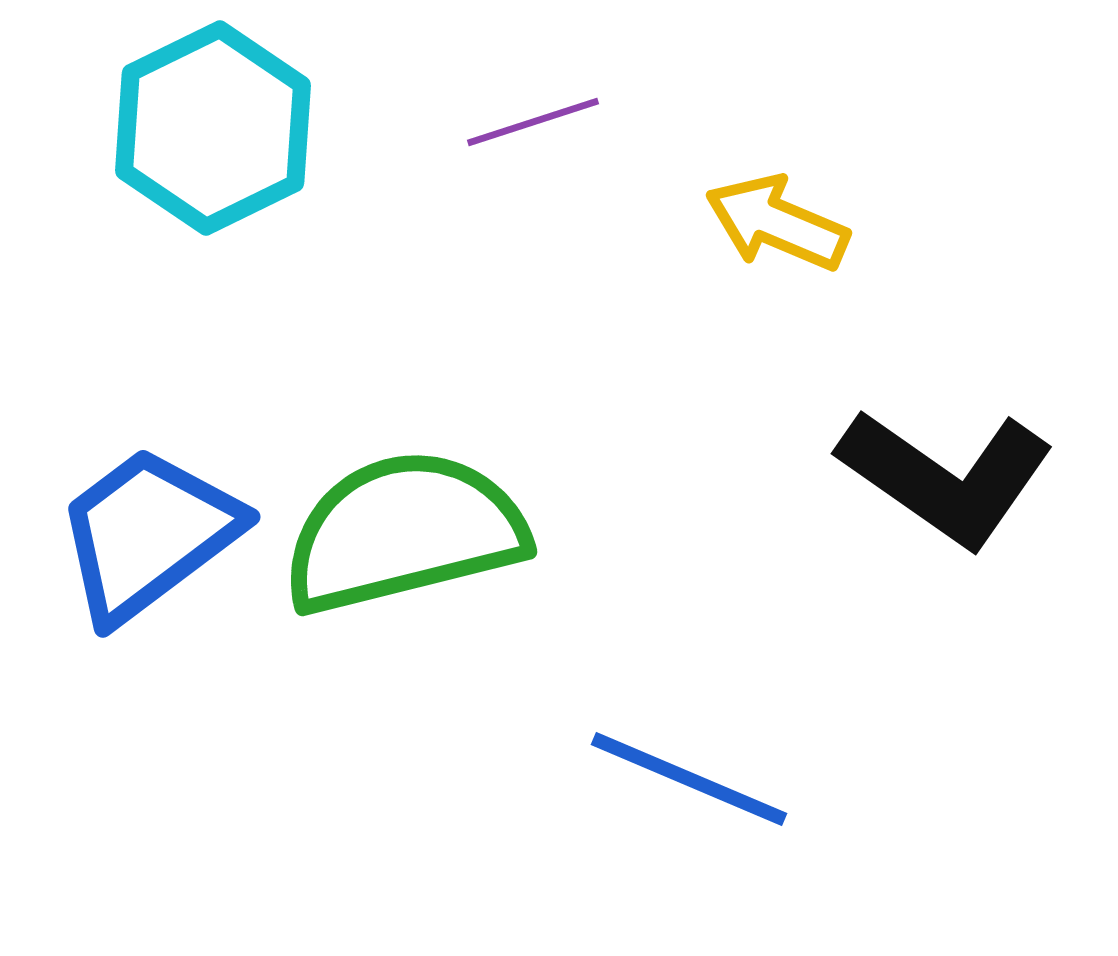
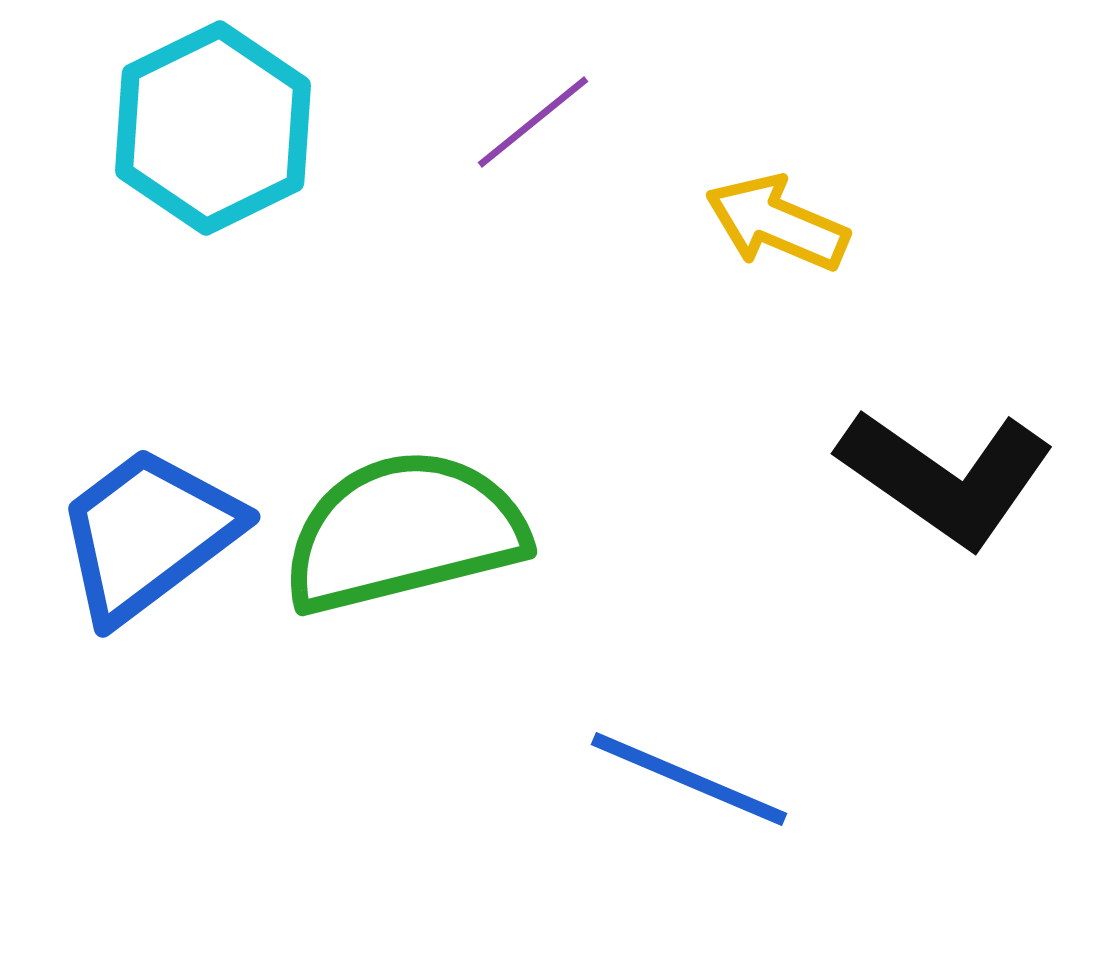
purple line: rotated 21 degrees counterclockwise
